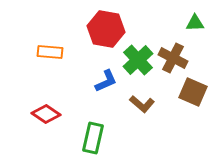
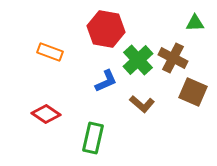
orange rectangle: rotated 15 degrees clockwise
